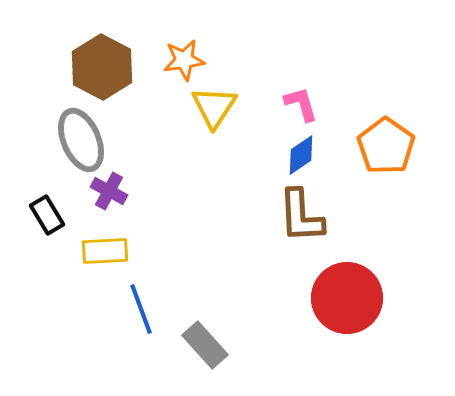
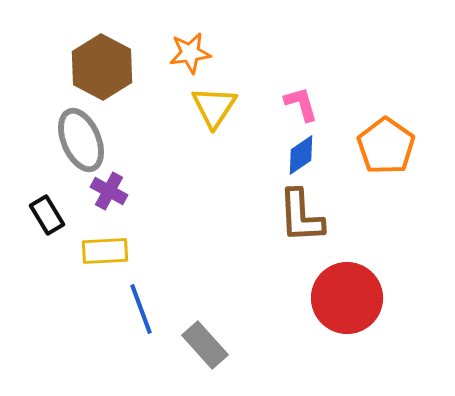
orange star: moved 6 px right, 7 px up
